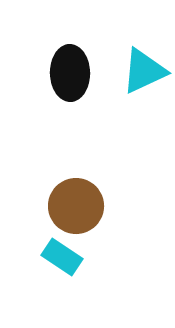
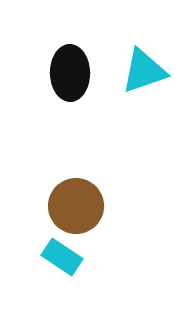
cyan triangle: rotated 6 degrees clockwise
